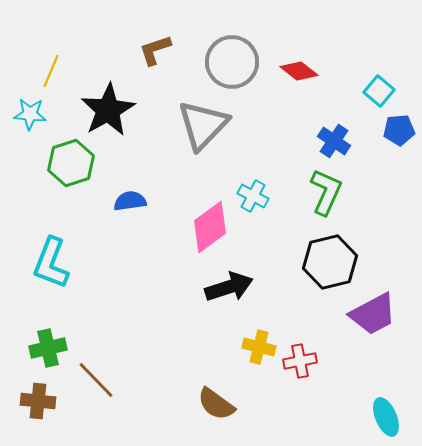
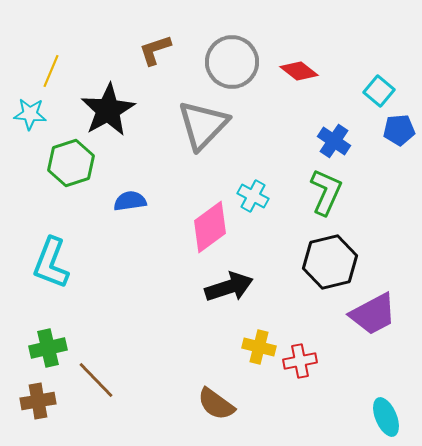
brown cross: rotated 16 degrees counterclockwise
